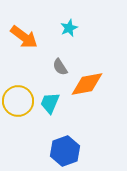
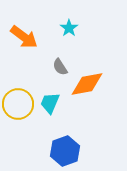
cyan star: rotated 12 degrees counterclockwise
yellow circle: moved 3 px down
